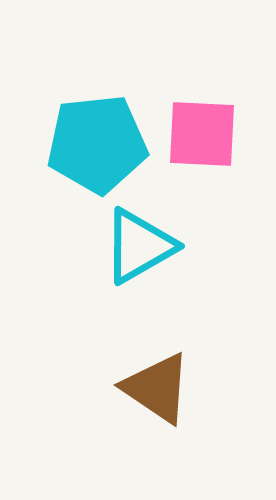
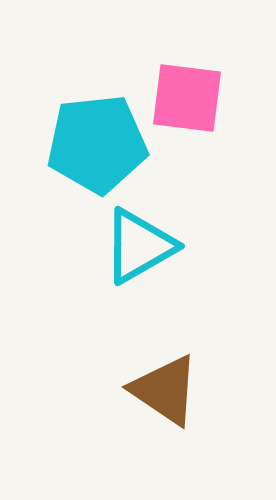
pink square: moved 15 px left, 36 px up; rotated 4 degrees clockwise
brown triangle: moved 8 px right, 2 px down
